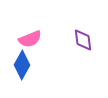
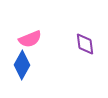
purple diamond: moved 2 px right, 4 px down
